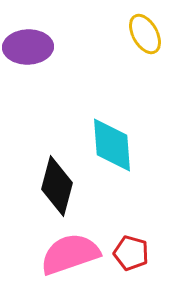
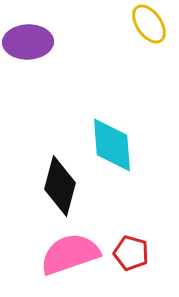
yellow ellipse: moved 4 px right, 10 px up; rotated 6 degrees counterclockwise
purple ellipse: moved 5 px up
black diamond: moved 3 px right
